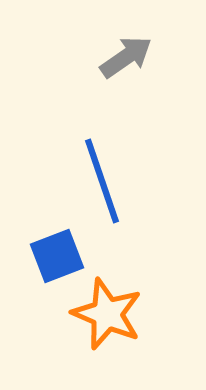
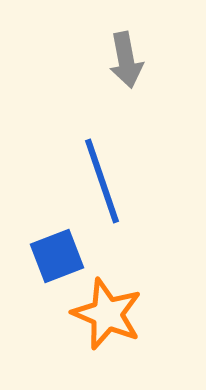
gray arrow: moved 3 px down; rotated 114 degrees clockwise
